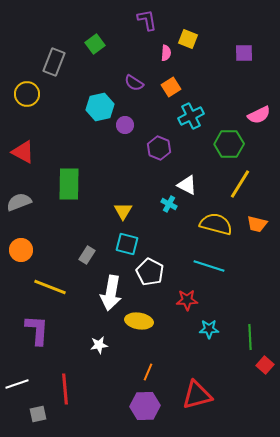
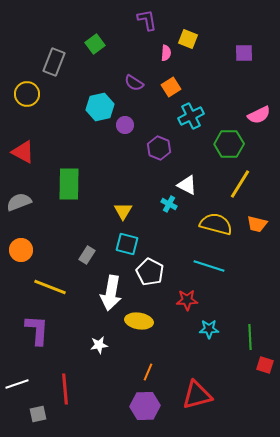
red square at (265, 365): rotated 24 degrees counterclockwise
